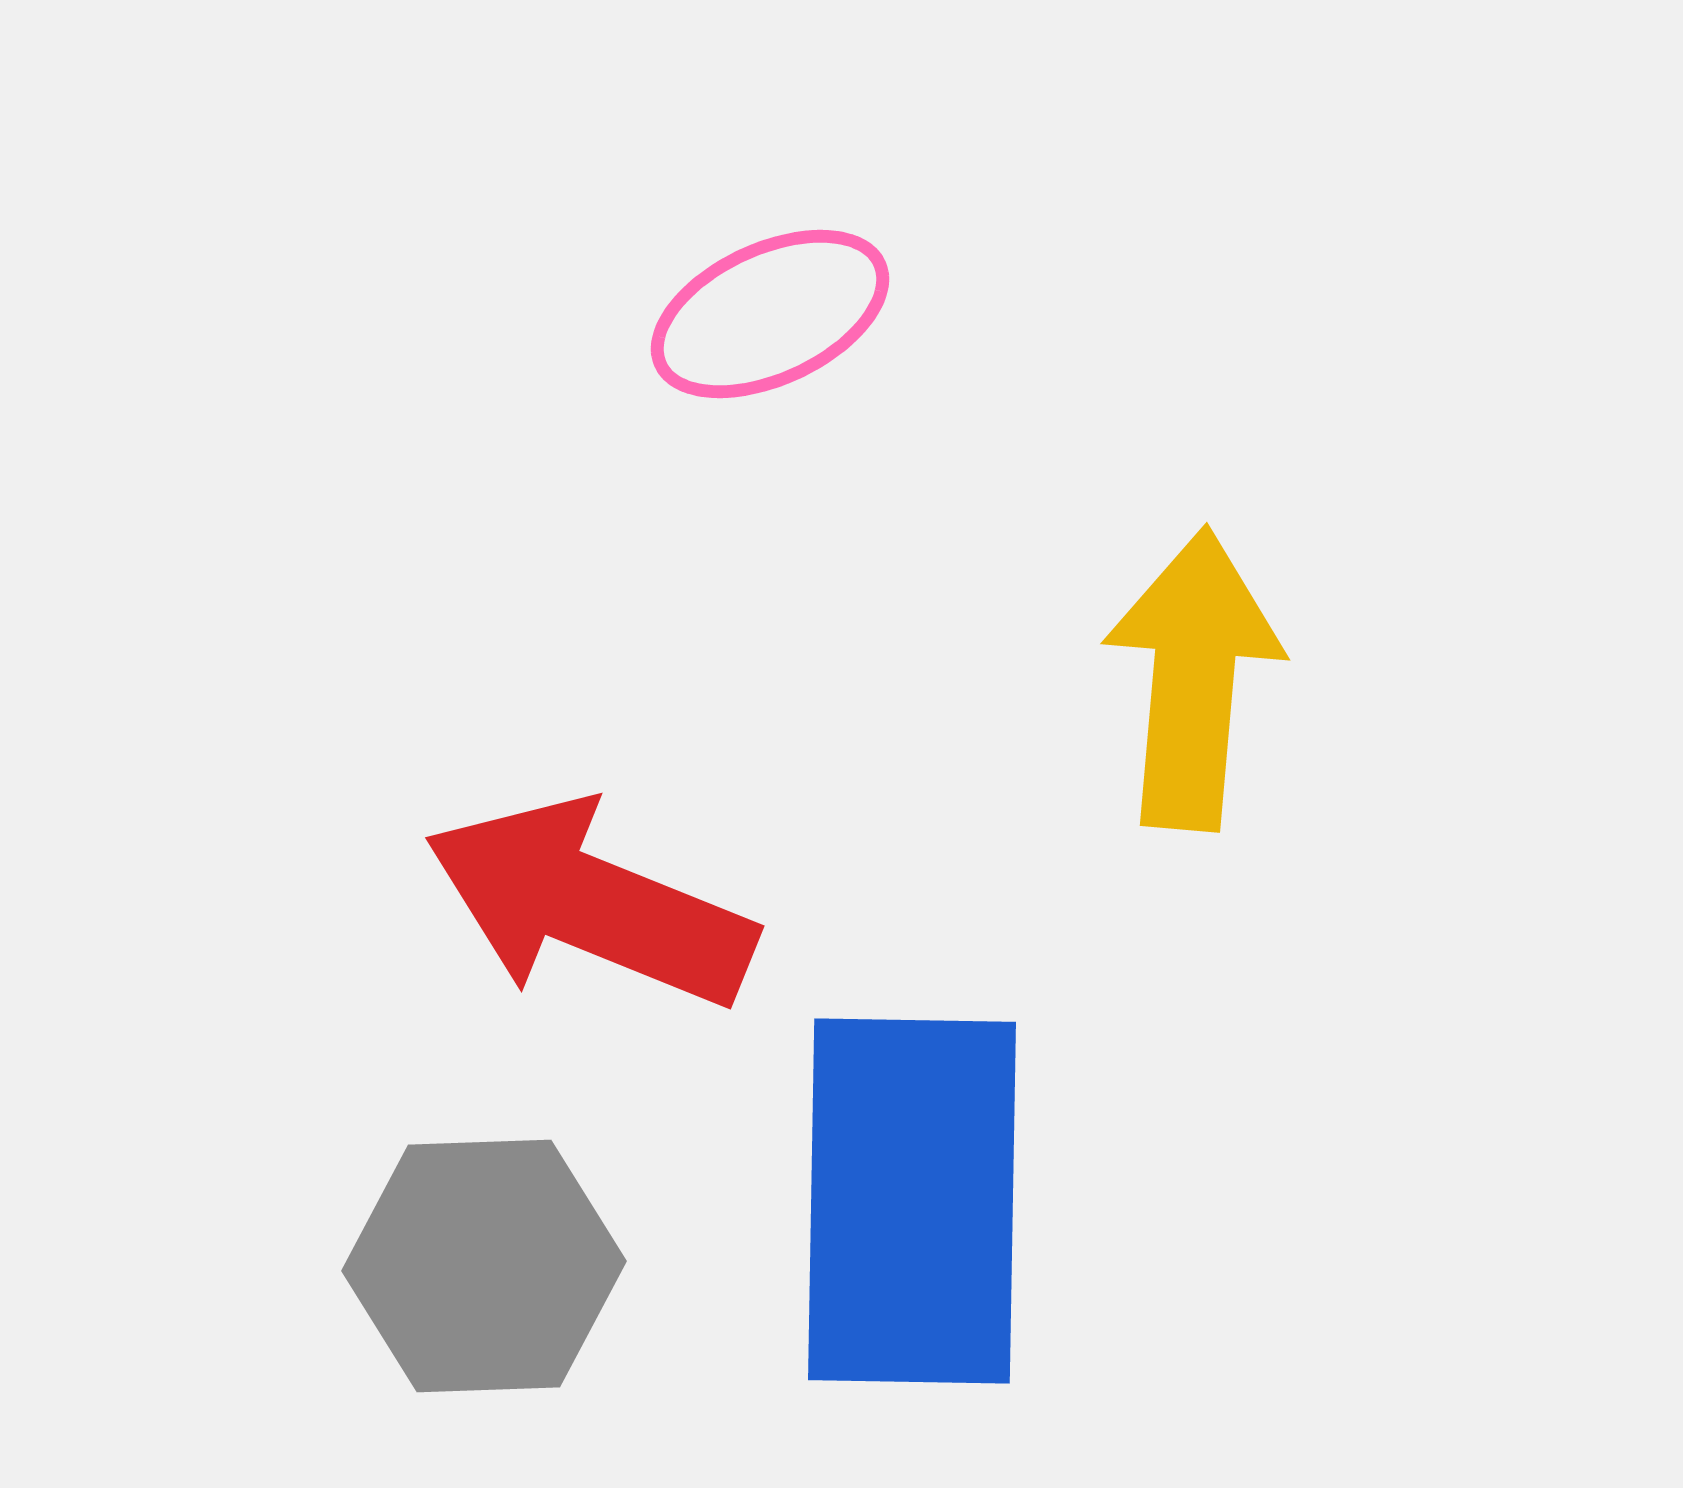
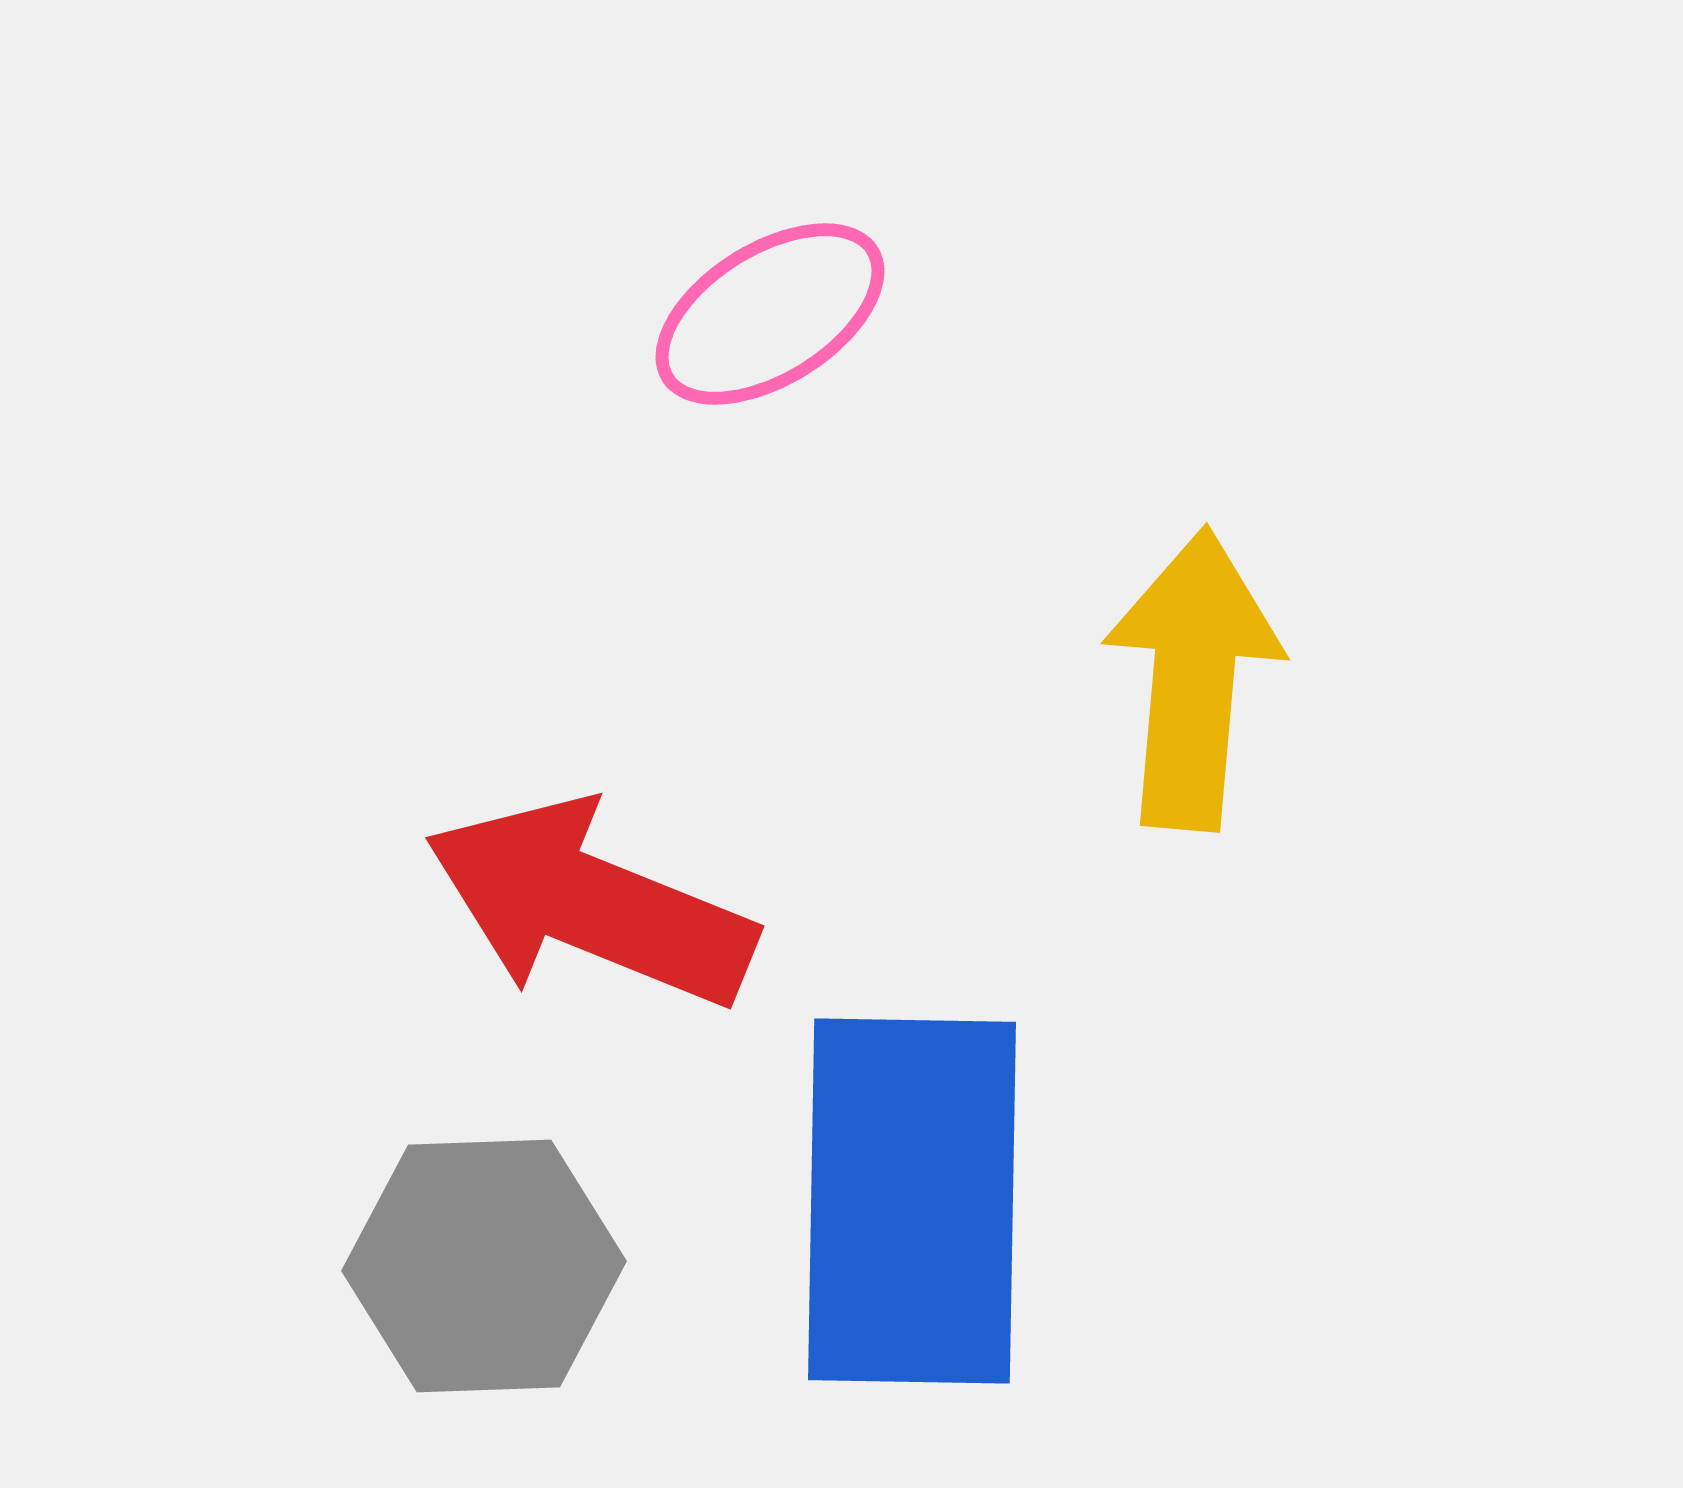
pink ellipse: rotated 7 degrees counterclockwise
